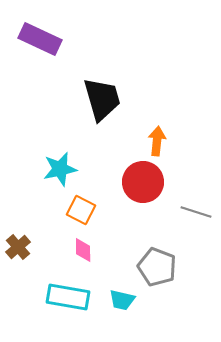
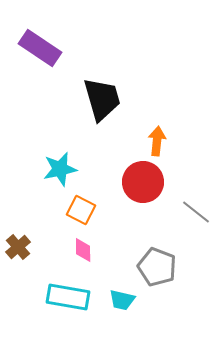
purple rectangle: moved 9 px down; rotated 9 degrees clockwise
gray line: rotated 20 degrees clockwise
